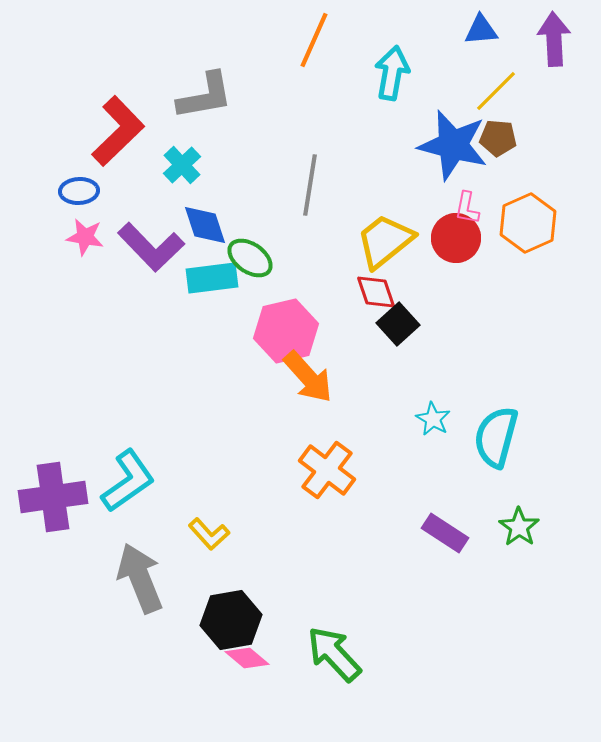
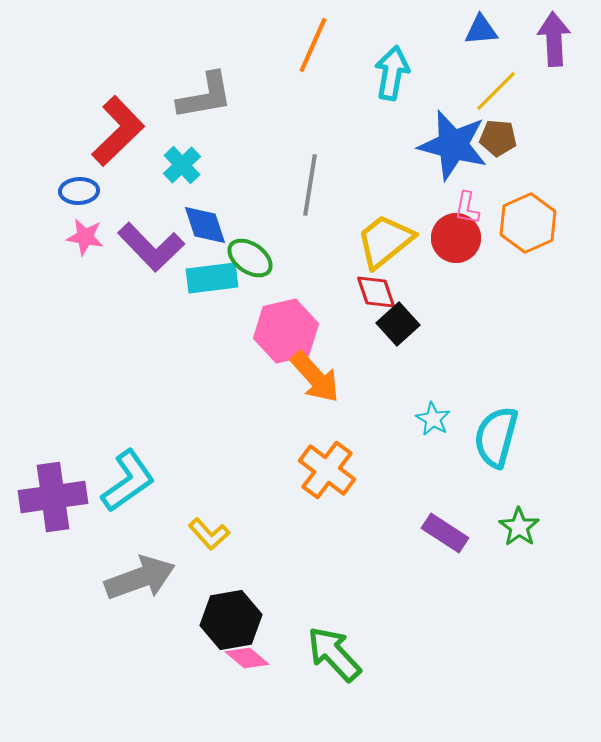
orange line: moved 1 px left, 5 px down
orange arrow: moved 7 px right
gray arrow: rotated 92 degrees clockwise
